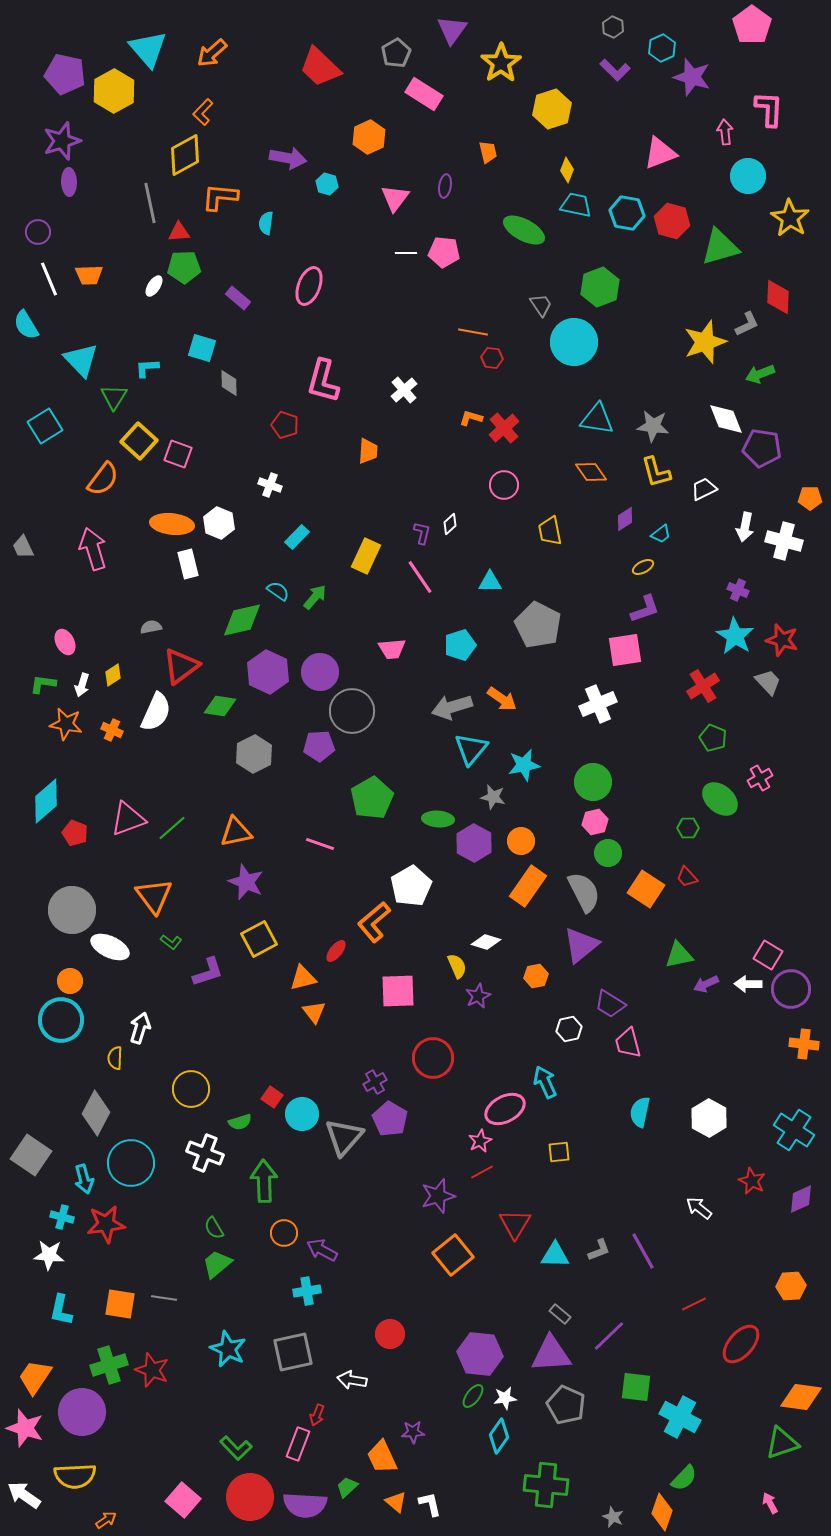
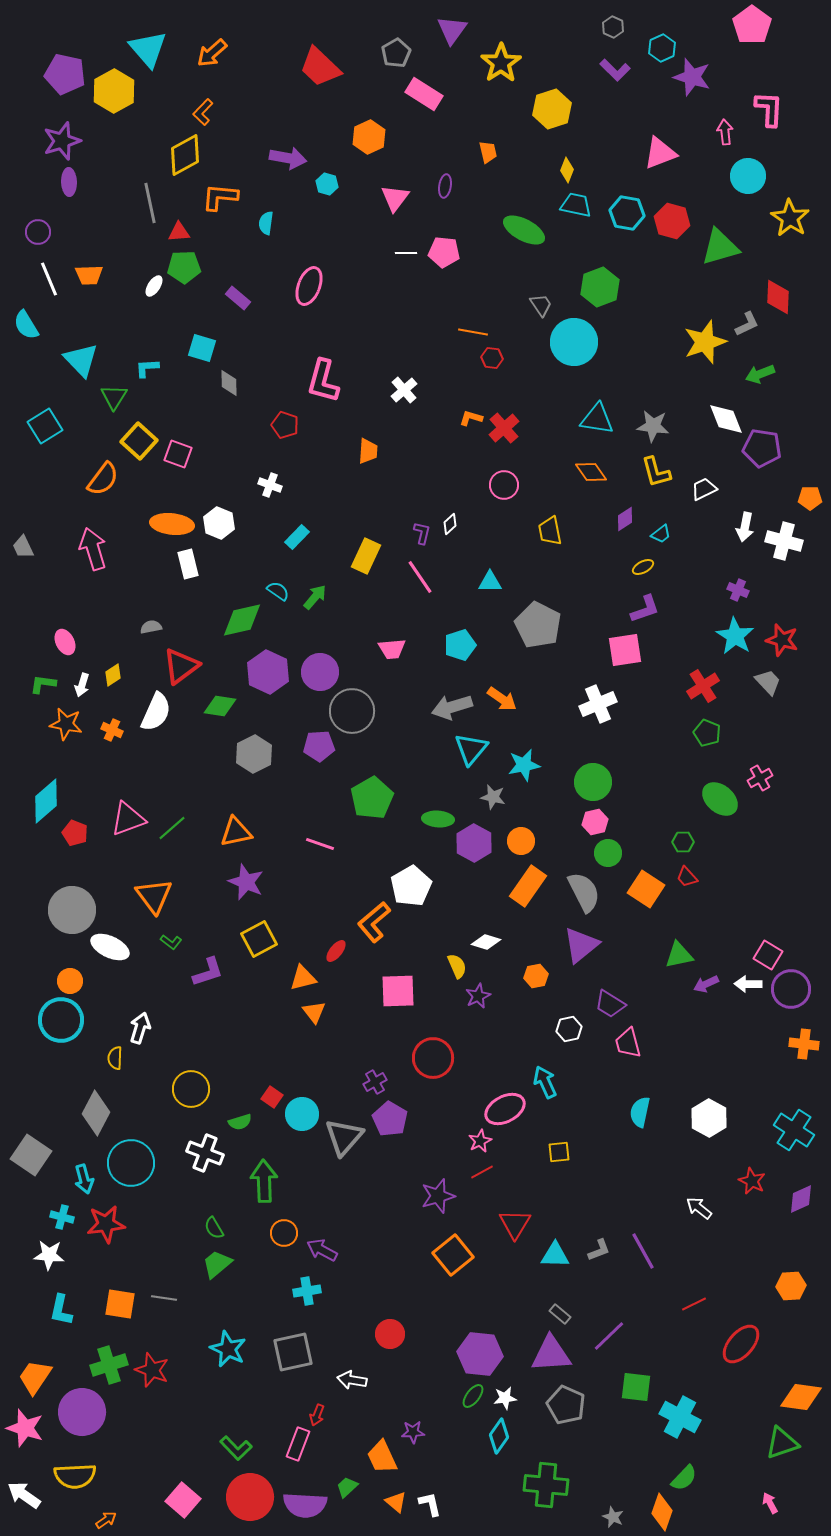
green pentagon at (713, 738): moved 6 px left, 5 px up
green hexagon at (688, 828): moved 5 px left, 14 px down
